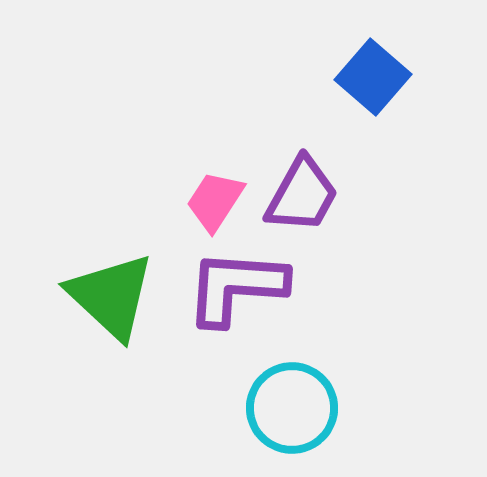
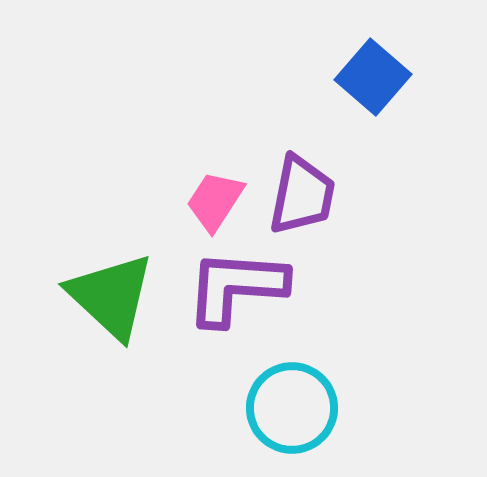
purple trapezoid: rotated 18 degrees counterclockwise
